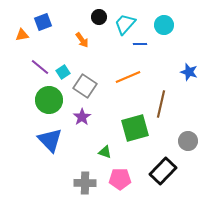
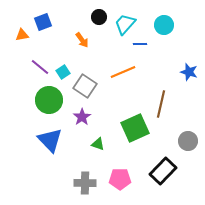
orange line: moved 5 px left, 5 px up
green square: rotated 8 degrees counterclockwise
green triangle: moved 7 px left, 8 px up
